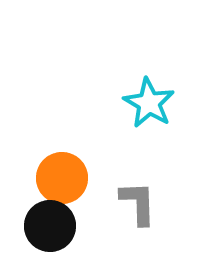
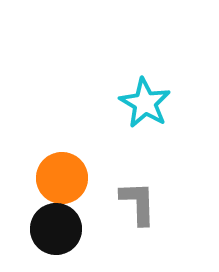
cyan star: moved 4 px left
black circle: moved 6 px right, 3 px down
